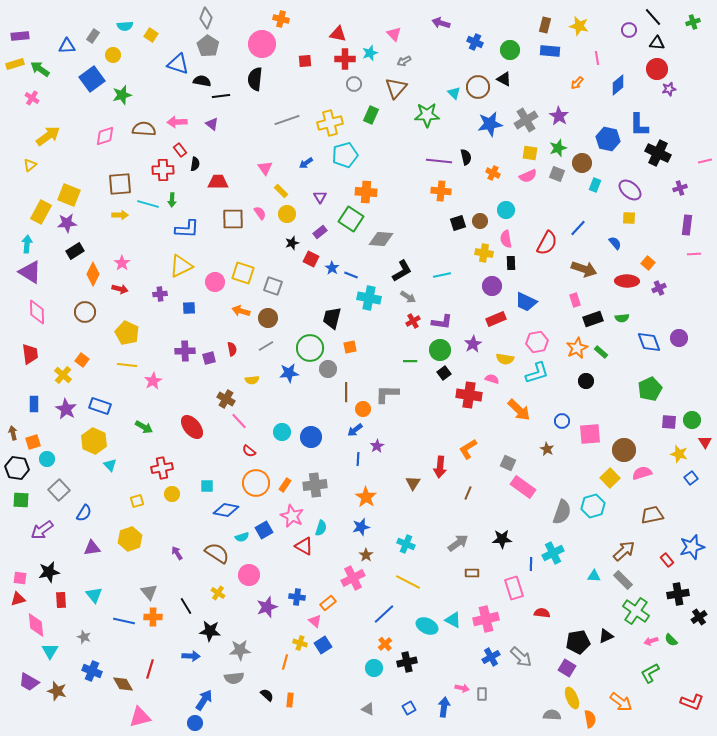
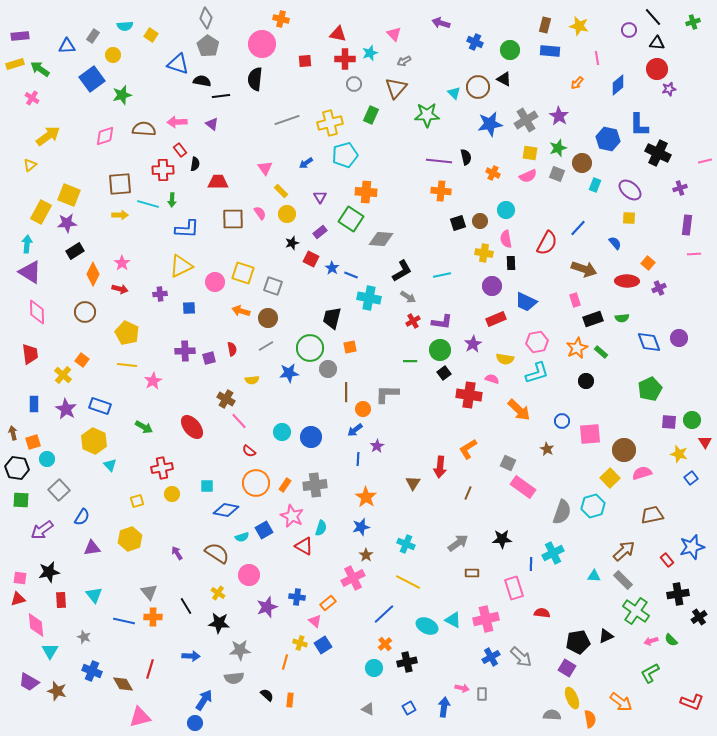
blue semicircle at (84, 513): moved 2 px left, 4 px down
black star at (210, 631): moved 9 px right, 8 px up
